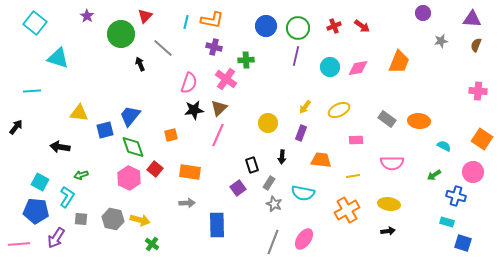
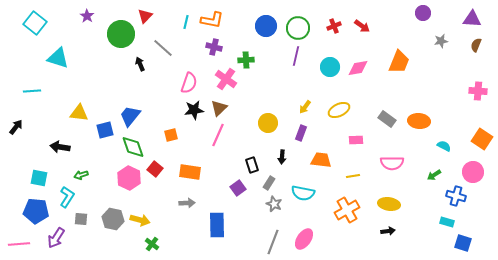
cyan square at (40, 182): moved 1 px left, 4 px up; rotated 18 degrees counterclockwise
